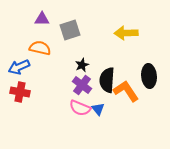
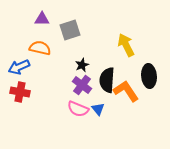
yellow arrow: moved 12 px down; rotated 65 degrees clockwise
pink semicircle: moved 2 px left, 1 px down
